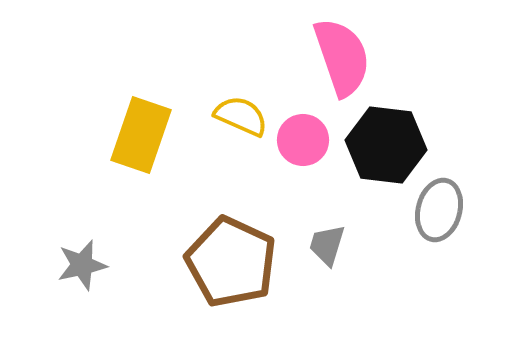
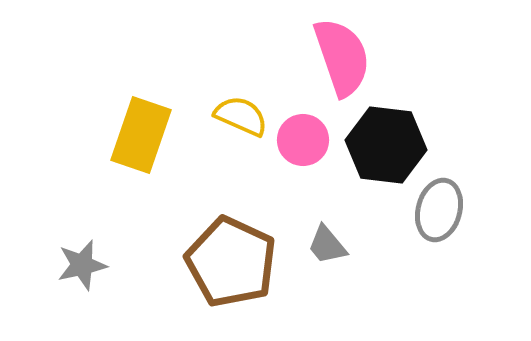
gray trapezoid: rotated 57 degrees counterclockwise
